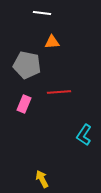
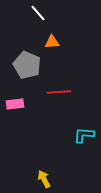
white line: moved 4 px left; rotated 42 degrees clockwise
gray pentagon: rotated 12 degrees clockwise
pink rectangle: moved 9 px left; rotated 60 degrees clockwise
cyan L-shape: rotated 60 degrees clockwise
yellow arrow: moved 2 px right
